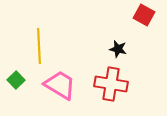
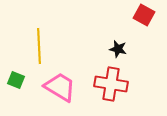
green square: rotated 24 degrees counterclockwise
pink trapezoid: moved 2 px down
